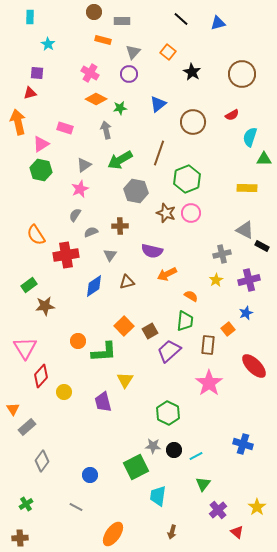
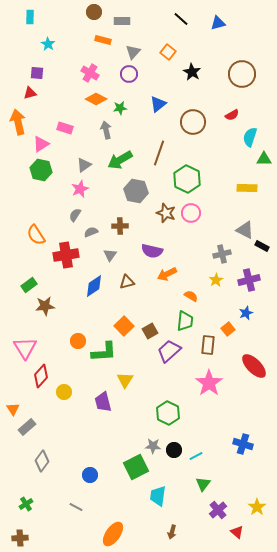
green hexagon at (187, 179): rotated 12 degrees counterclockwise
